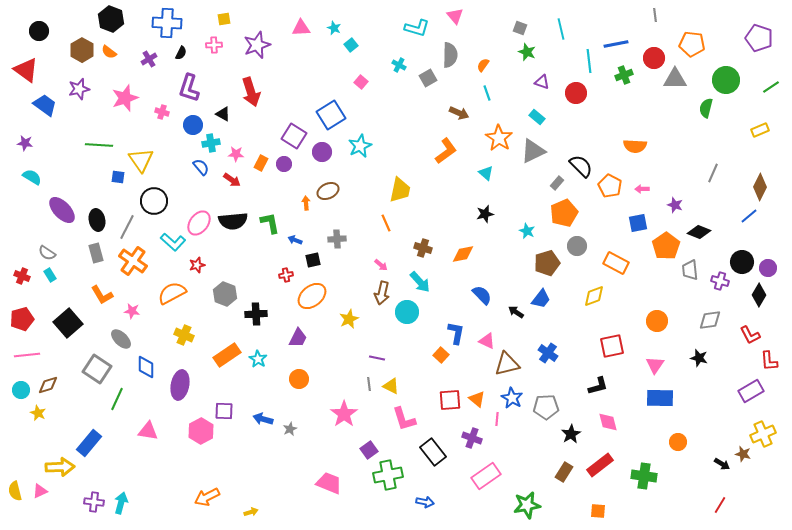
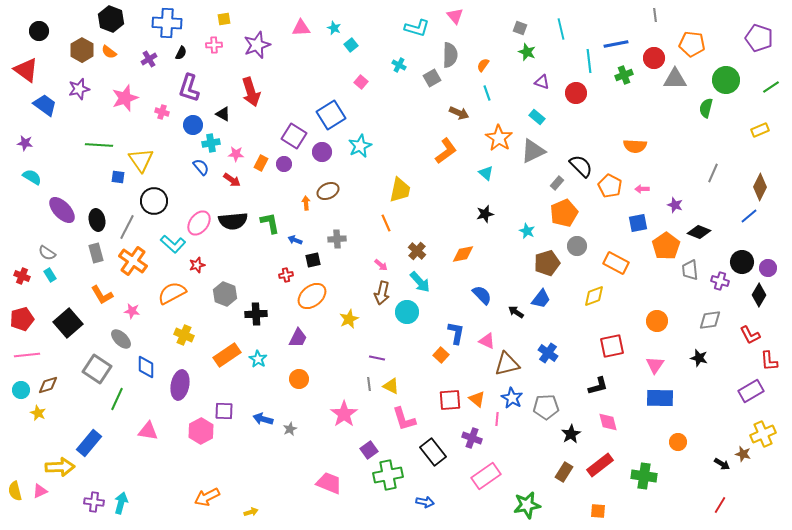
gray square at (428, 78): moved 4 px right
cyan L-shape at (173, 242): moved 2 px down
brown cross at (423, 248): moved 6 px left, 3 px down; rotated 24 degrees clockwise
